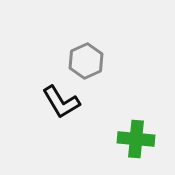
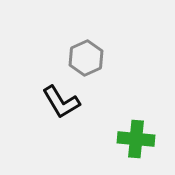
gray hexagon: moved 3 px up
